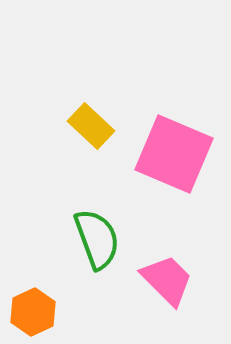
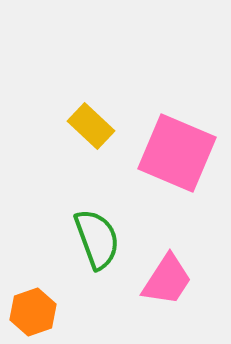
pink square: moved 3 px right, 1 px up
pink trapezoid: rotated 78 degrees clockwise
orange hexagon: rotated 6 degrees clockwise
